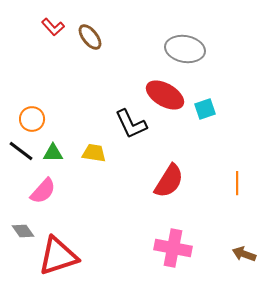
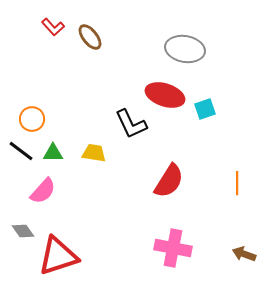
red ellipse: rotated 12 degrees counterclockwise
